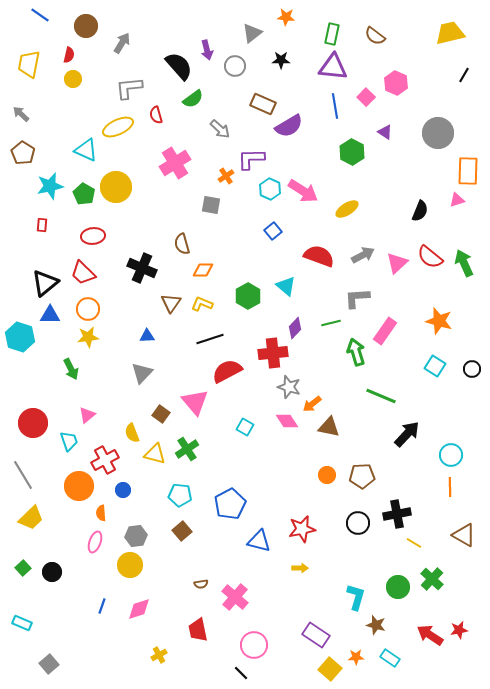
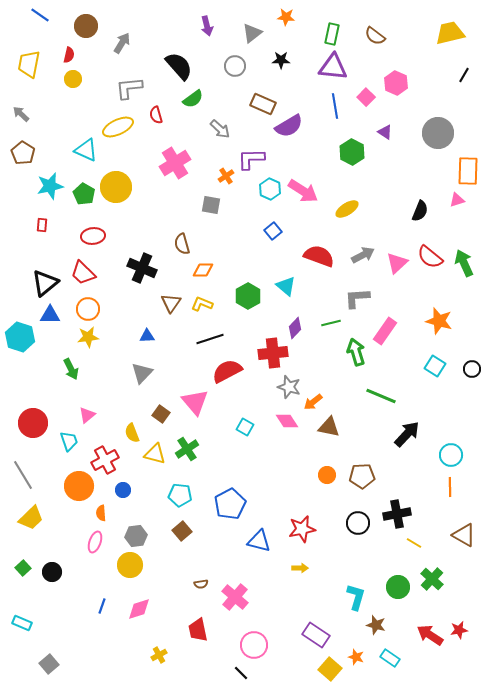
purple arrow at (207, 50): moved 24 px up
orange arrow at (312, 404): moved 1 px right, 2 px up
orange star at (356, 657): rotated 21 degrees clockwise
